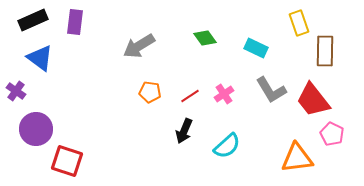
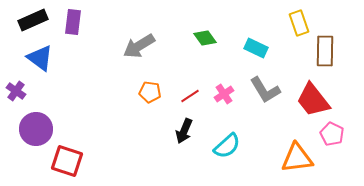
purple rectangle: moved 2 px left
gray L-shape: moved 6 px left
